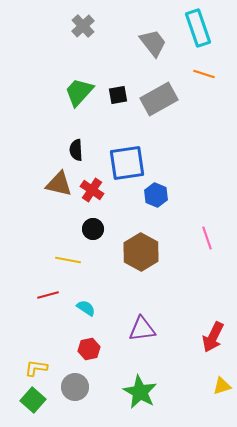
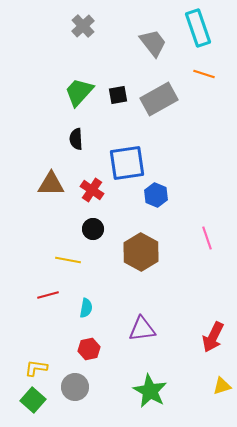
black semicircle: moved 11 px up
brown triangle: moved 8 px left; rotated 12 degrees counterclockwise
cyan semicircle: rotated 66 degrees clockwise
green star: moved 10 px right, 1 px up
